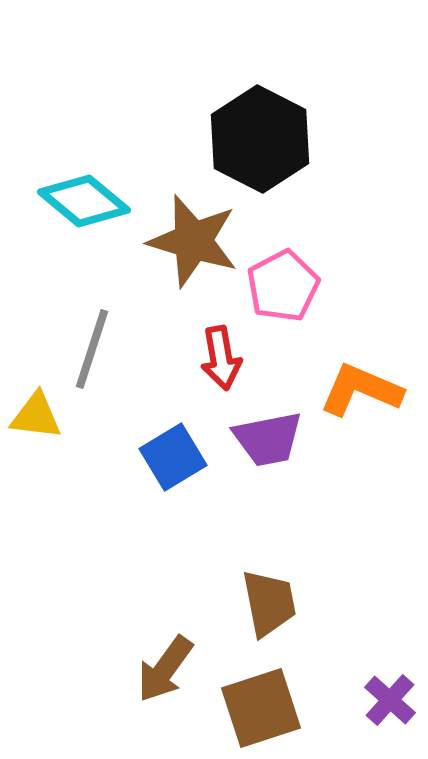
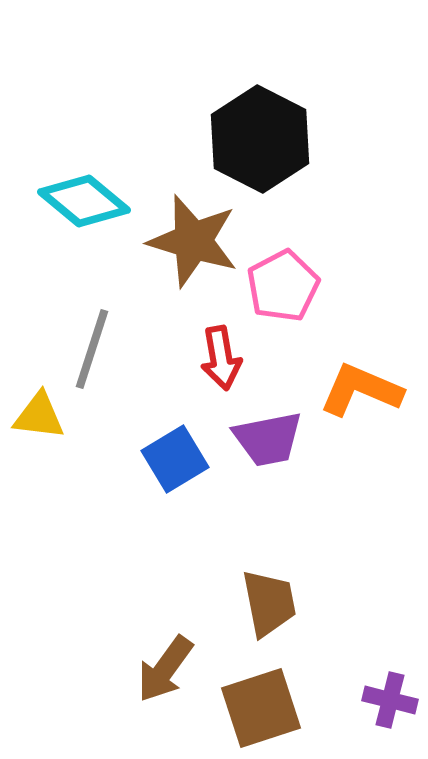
yellow triangle: moved 3 px right
blue square: moved 2 px right, 2 px down
purple cross: rotated 28 degrees counterclockwise
